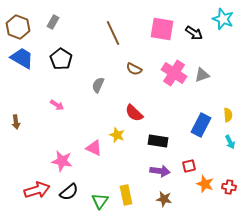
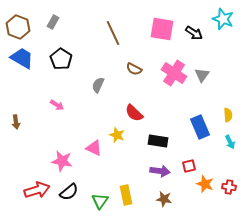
gray triangle: rotated 35 degrees counterclockwise
blue rectangle: moved 1 px left, 2 px down; rotated 50 degrees counterclockwise
